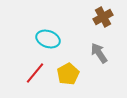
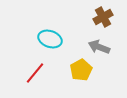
cyan ellipse: moved 2 px right
gray arrow: moved 6 px up; rotated 35 degrees counterclockwise
yellow pentagon: moved 13 px right, 4 px up
